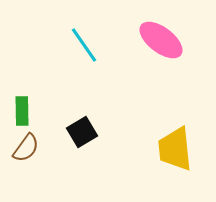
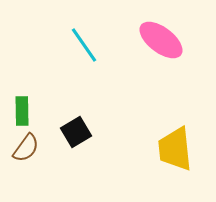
black square: moved 6 px left
